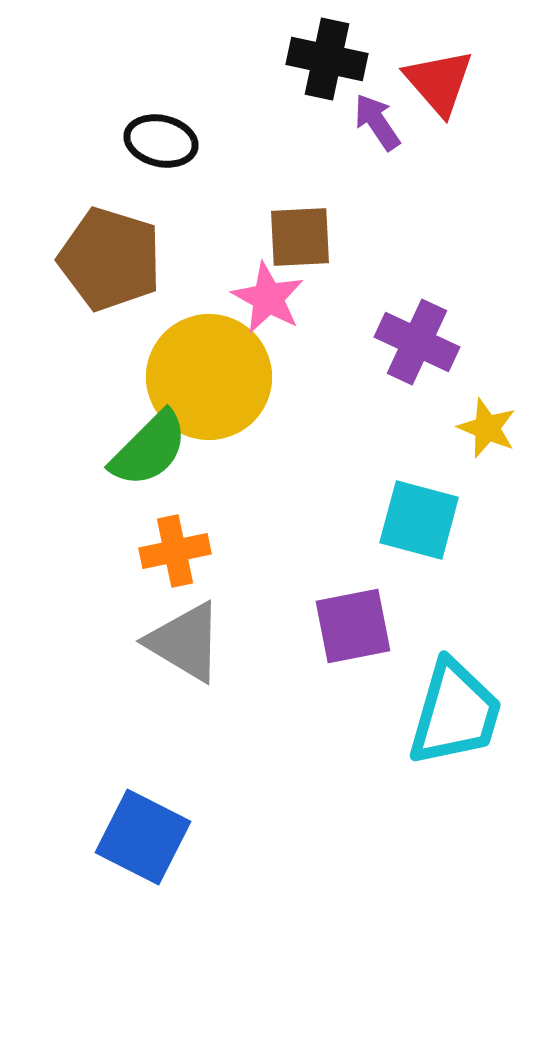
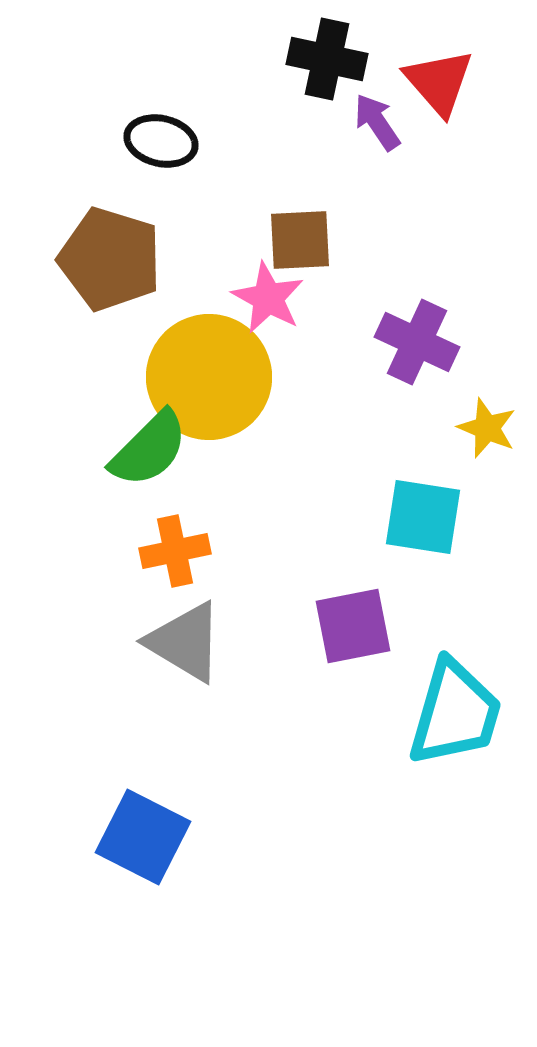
brown square: moved 3 px down
cyan square: moved 4 px right, 3 px up; rotated 6 degrees counterclockwise
